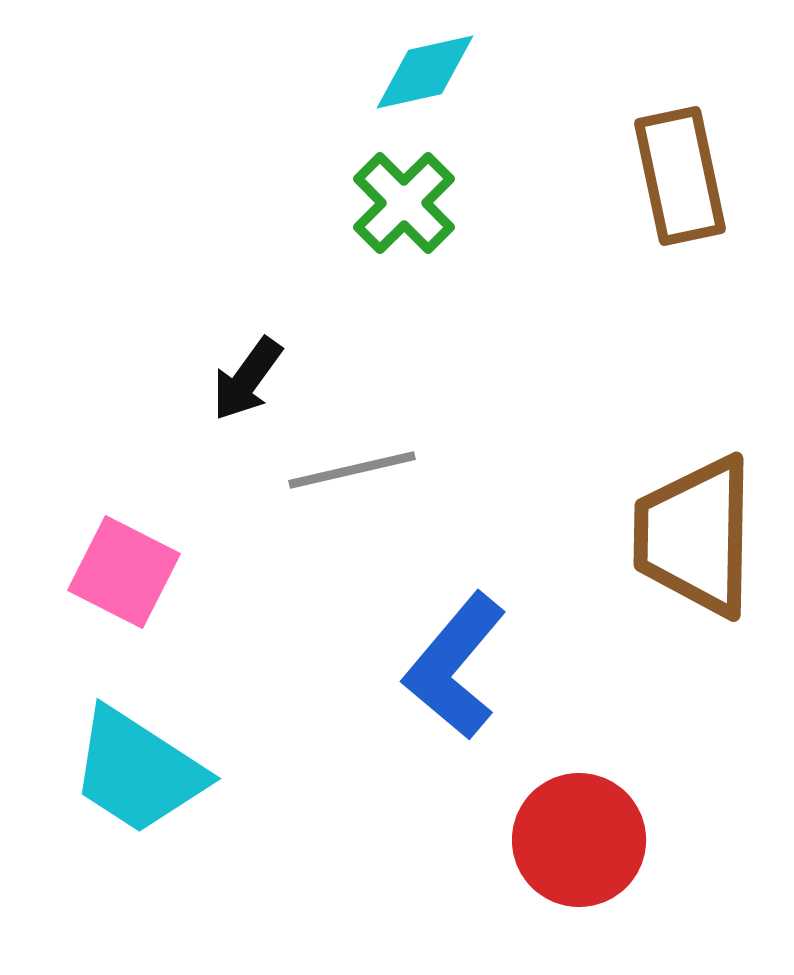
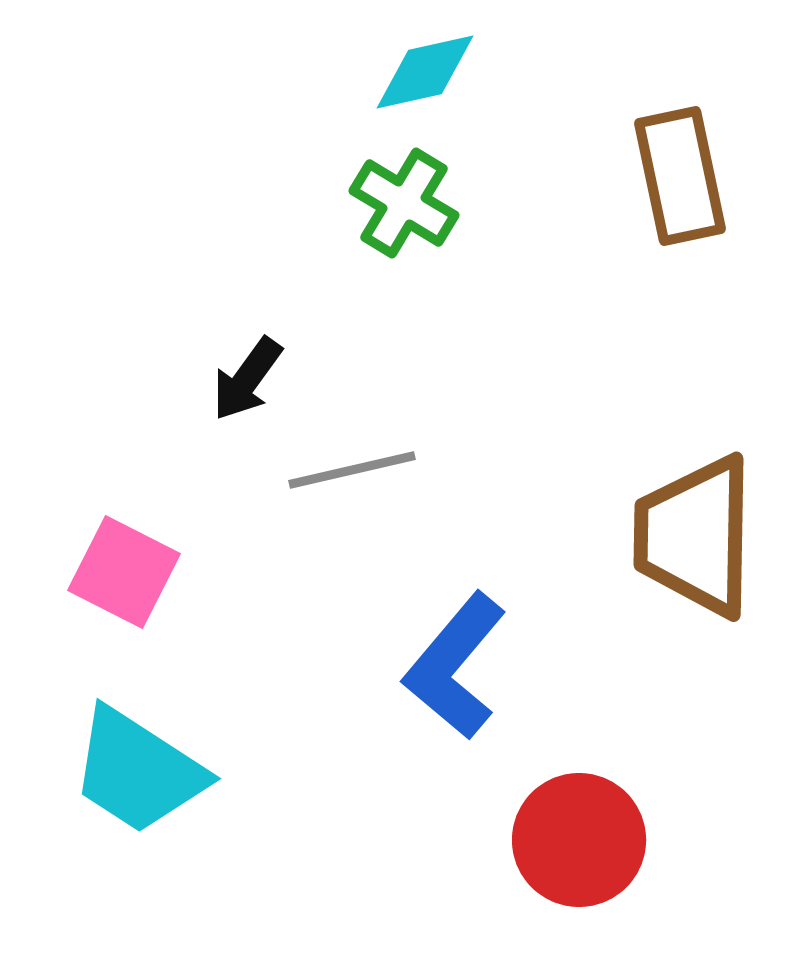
green cross: rotated 14 degrees counterclockwise
